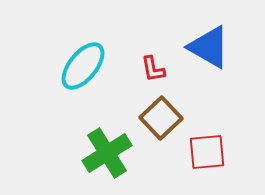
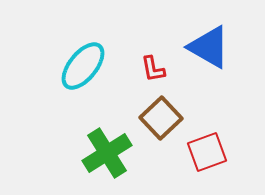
red square: rotated 15 degrees counterclockwise
